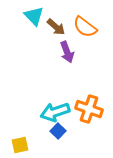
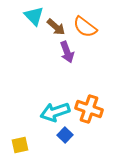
blue square: moved 7 px right, 4 px down
